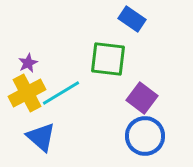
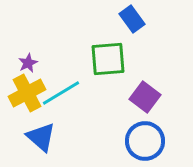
blue rectangle: rotated 20 degrees clockwise
green square: rotated 12 degrees counterclockwise
purple square: moved 3 px right, 1 px up
blue circle: moved 5 px down
